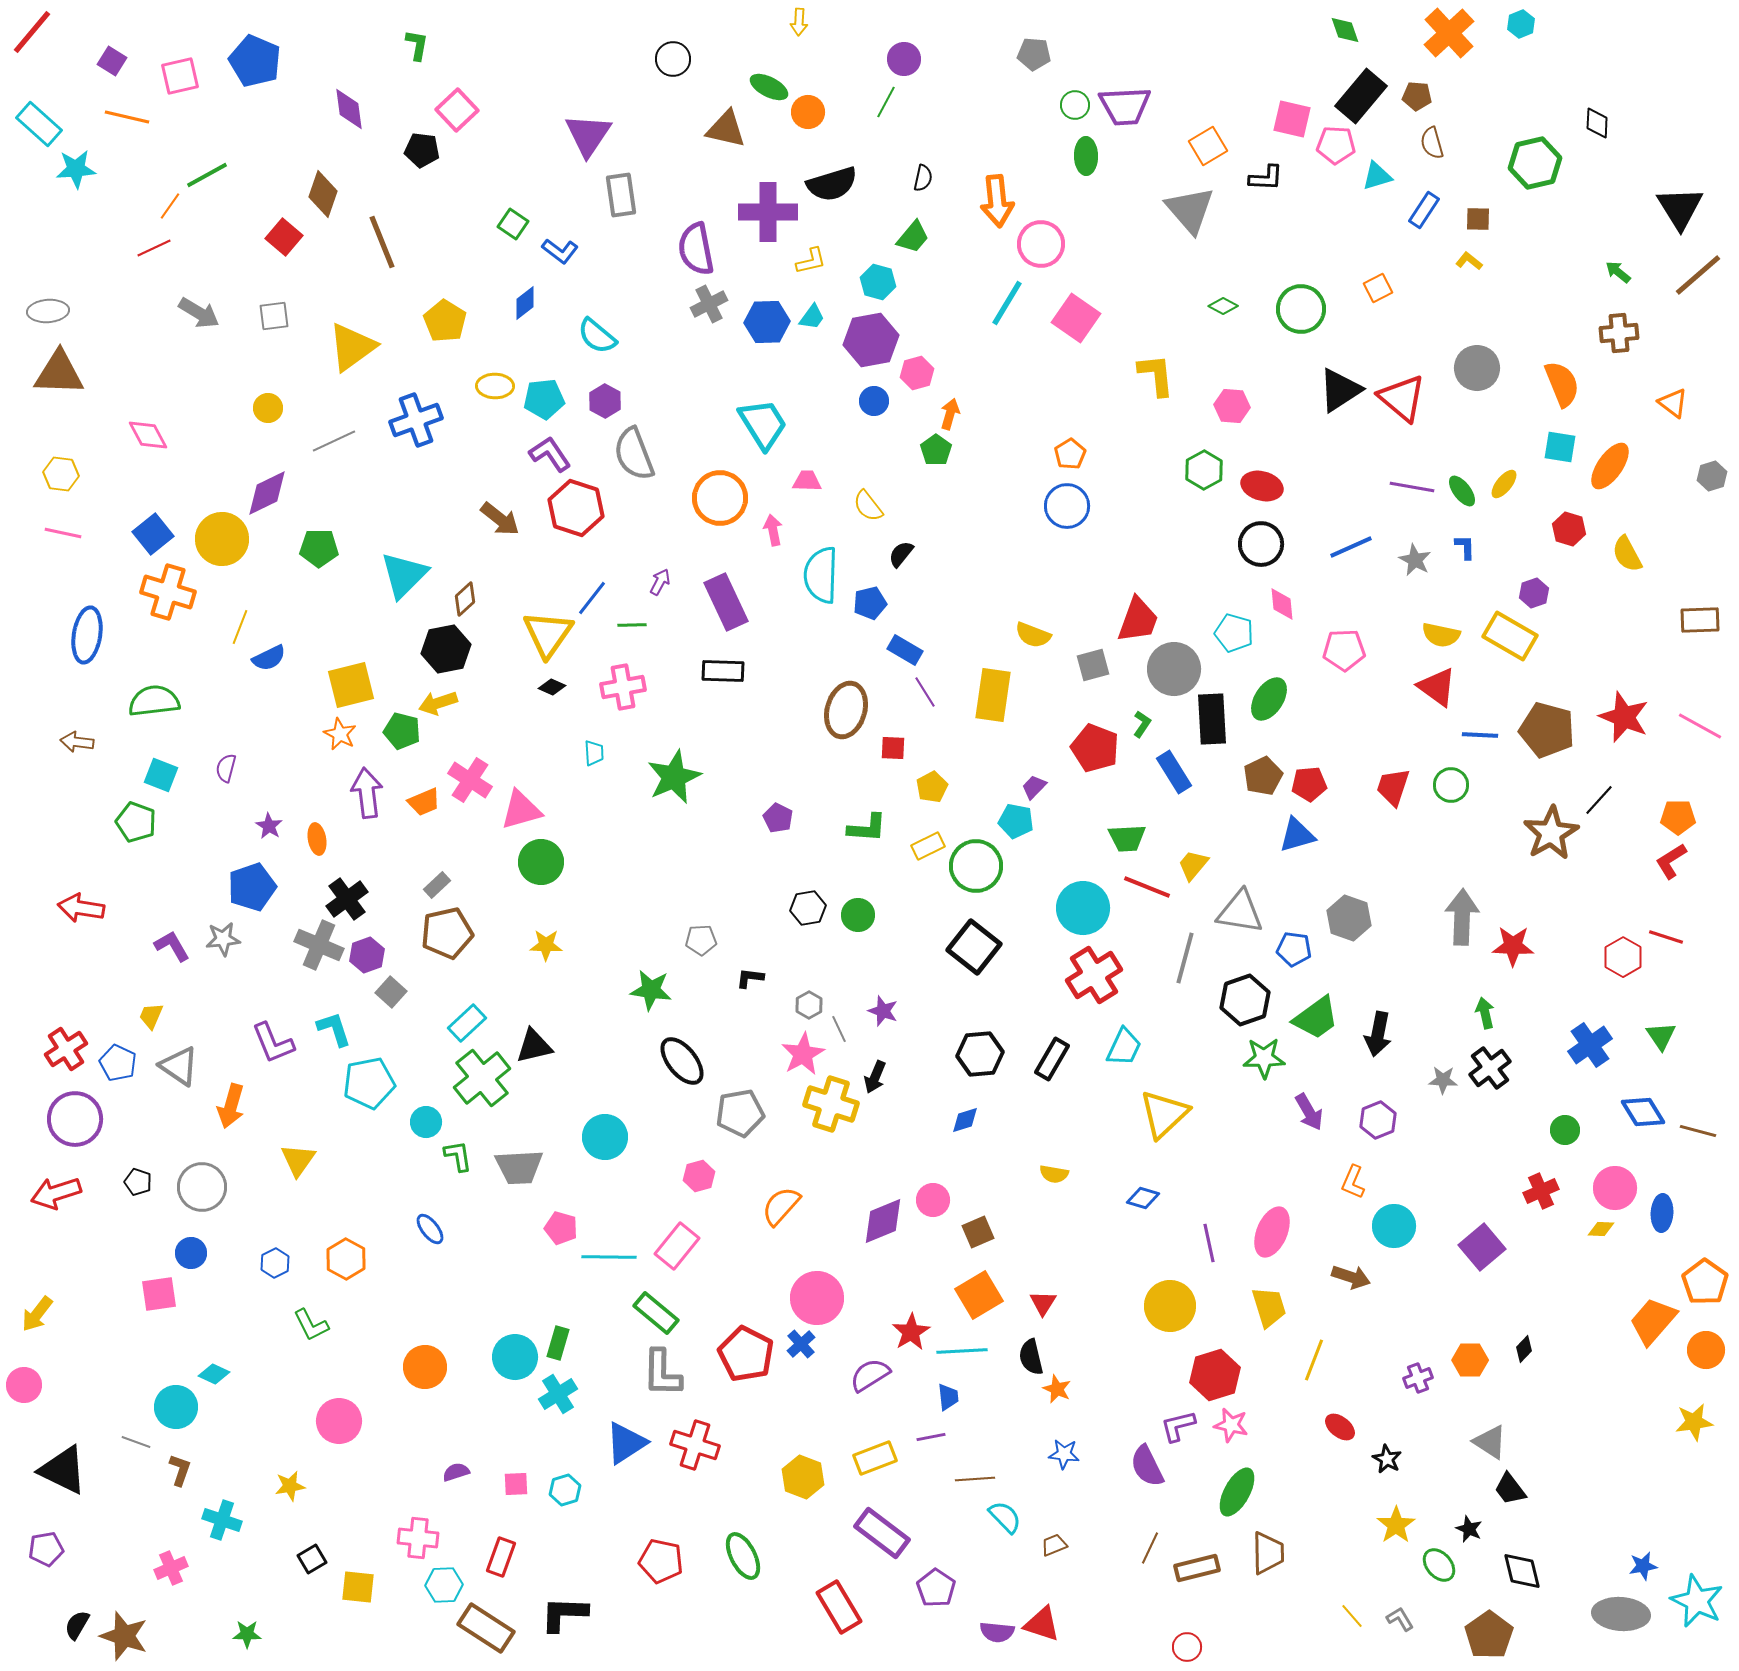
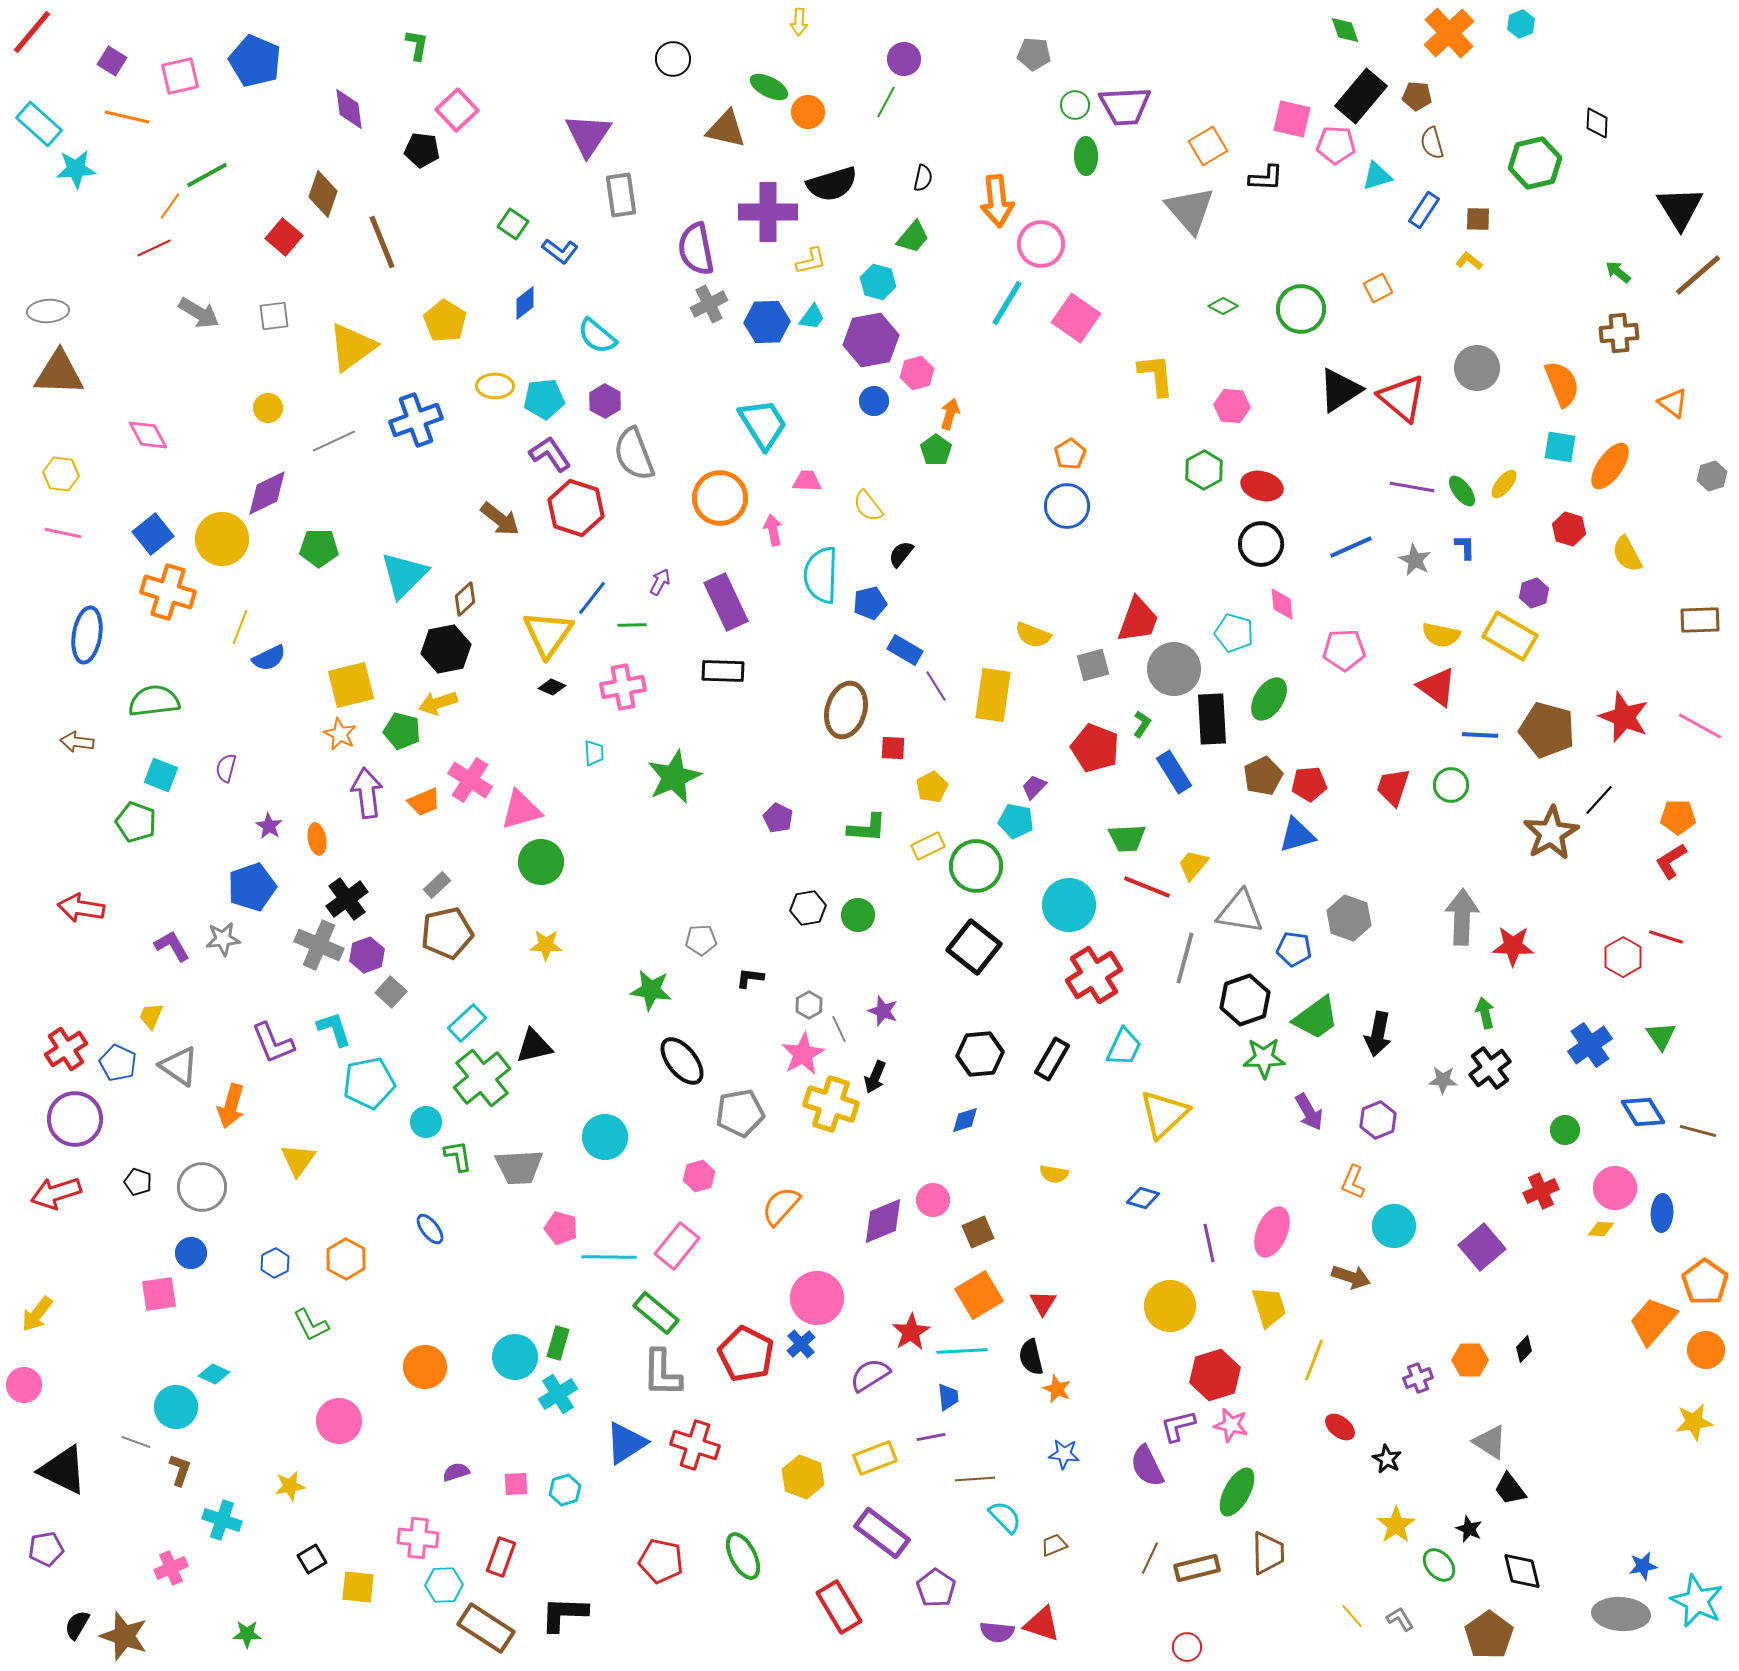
purple line at (925, 692): moved 11 px right, 6 px up
cyan circle at (1083, 908): moved 14 px left, 3 px up
brown line at (1150, 1548): moved 10 px down
